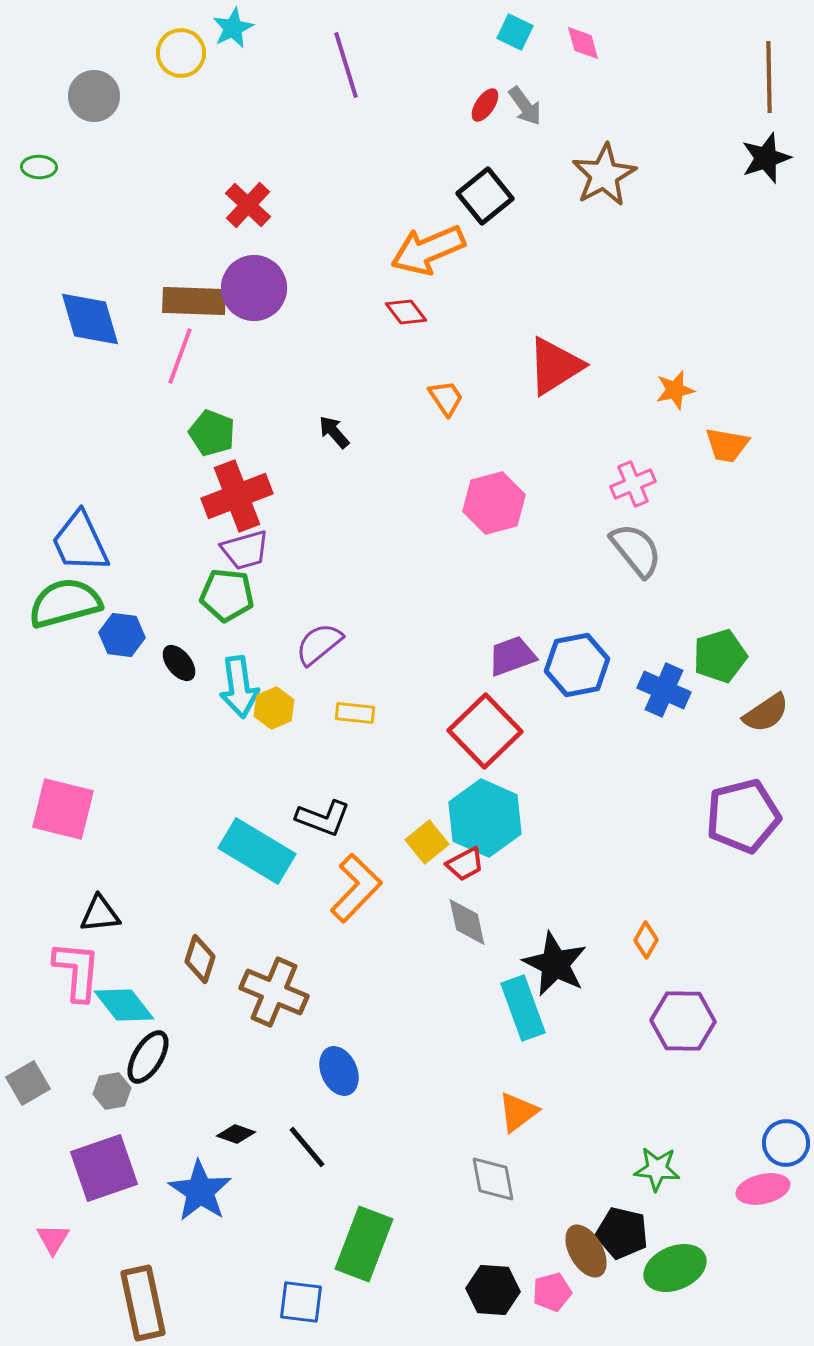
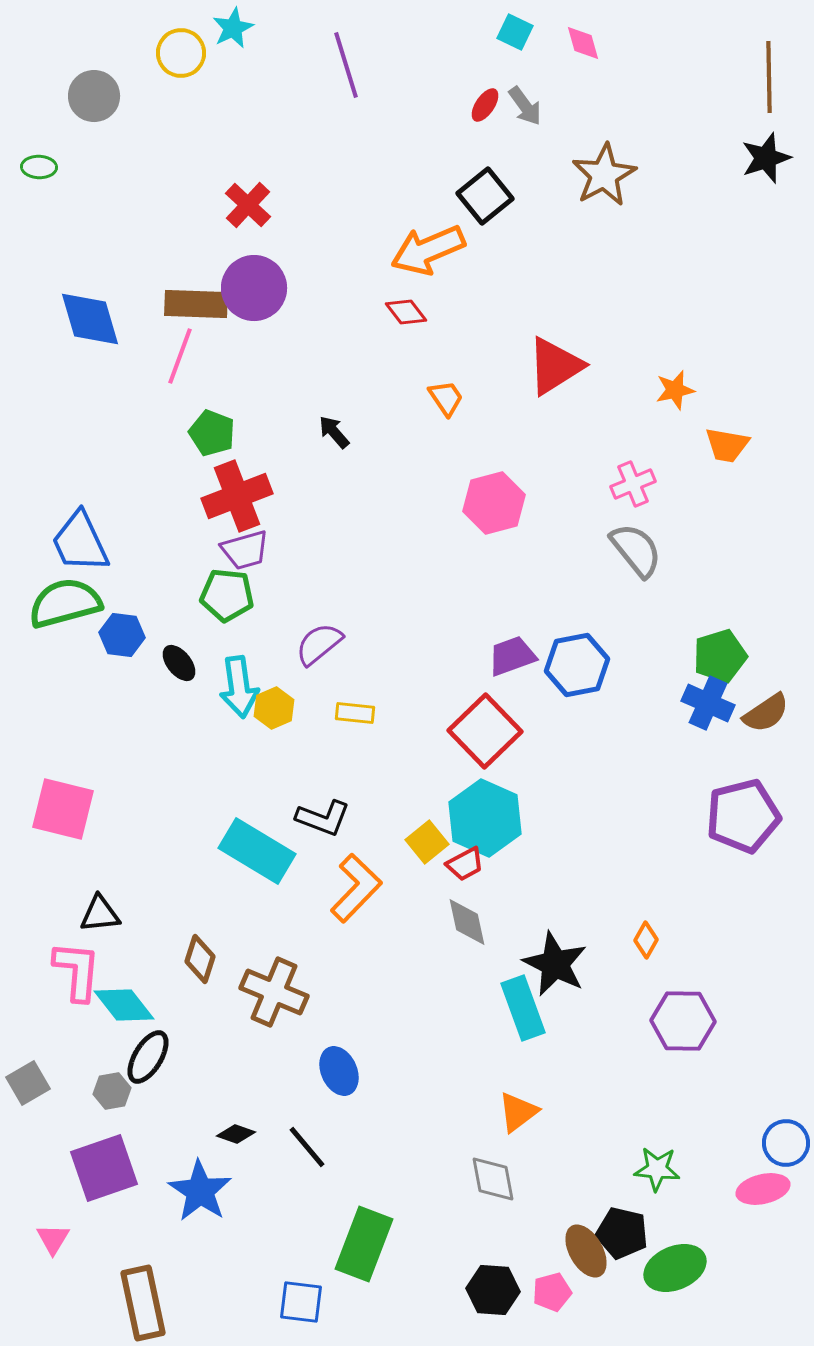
brown rectangle at (194, 301): moved 2 px right, 3 px down
blue cross at (664, 690): moved 44 px right, 13 px down
